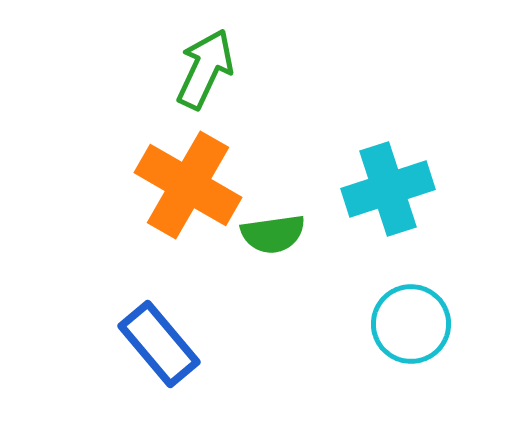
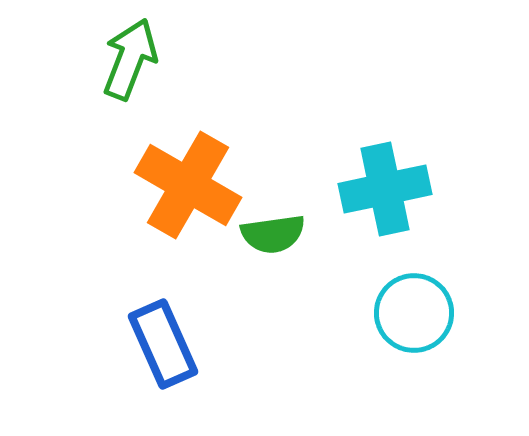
green arrow: moved 75 px left, 10 px up; rotated 4 degrees counterclockwise
cyan cross: moved 3 px left; rotated 6 degrees clockwise
cyan circle: moved 3 px right, 11 px up
blue rectangle: moved 4 px right; rotated 16 degrees clockwise
